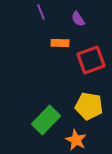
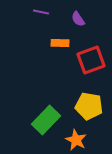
purple line: rotated 56 degrees counterclockwise
